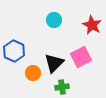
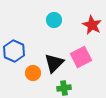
green cross: moved 2 px right, 1 px down
